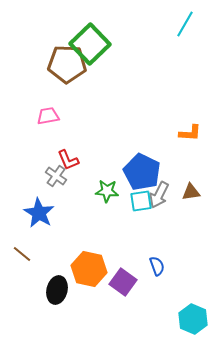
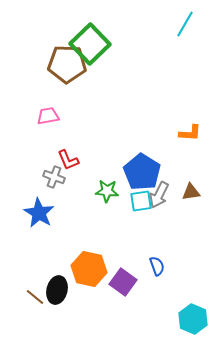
blue pentagon: rotated 6 degrees clockwise
gray cross: moved 2 px left, 1 px down; rotated 15 degrees counterclockwise
brown line: moved 13 px right, 43 px down
